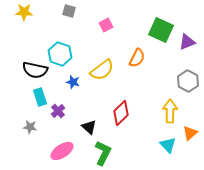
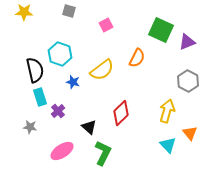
black semicircle: rotated 115 degrees counterclockwise
yellow arrow: moved 3 px left; rotated 15 degrees clockwise
orange triangle: rotated 28 degrees counterclockwise
